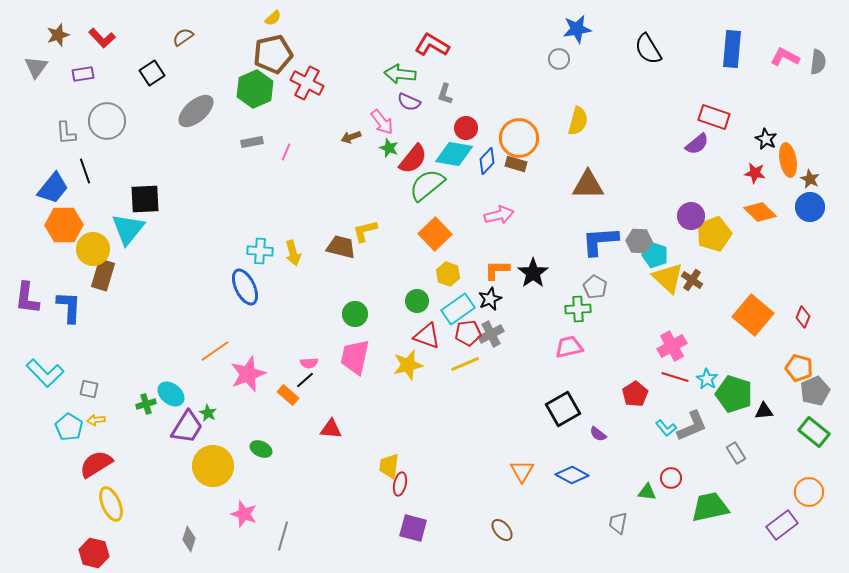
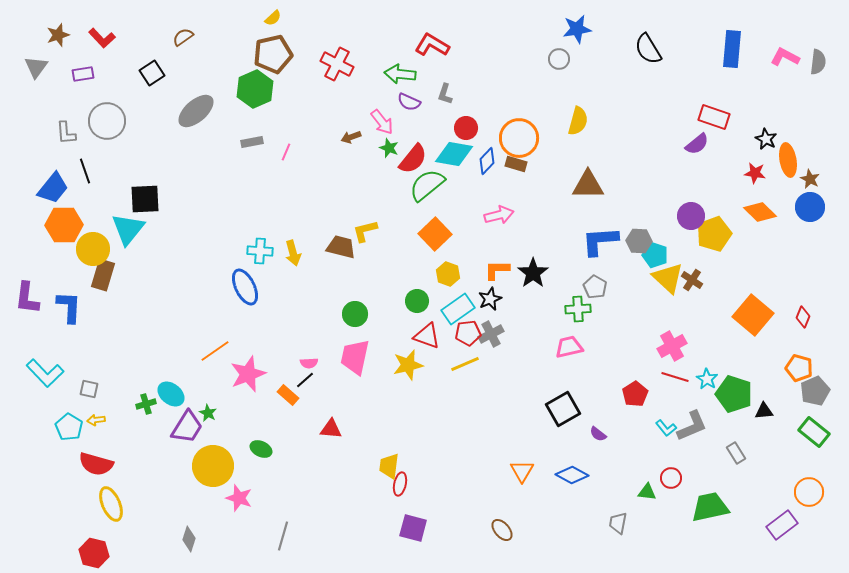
red cross at (307, 83): moved 30 px right, 19 px up
red semicircle at (96, 464): rotated 132 degrees counterclockwise
pink star at (244, 514): moved 5 px left, 16 px up
